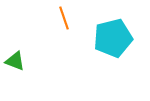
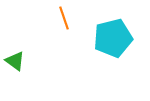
green triangle: rotated 15 degrees clockwise
